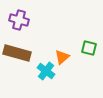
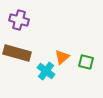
green square: moved 3 px left, 14 px down
